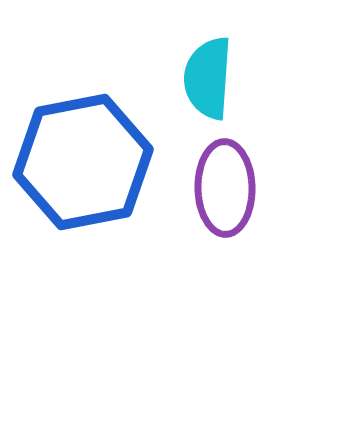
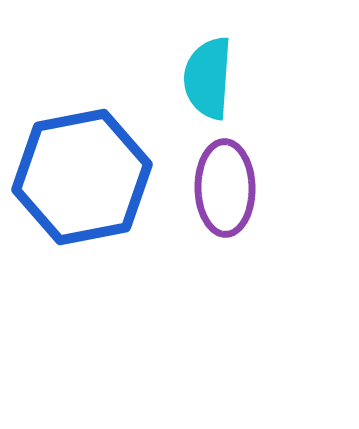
blue hexagon: moved 1 px left, 15 px down
